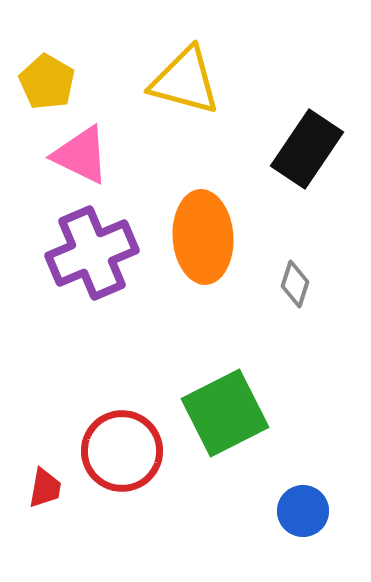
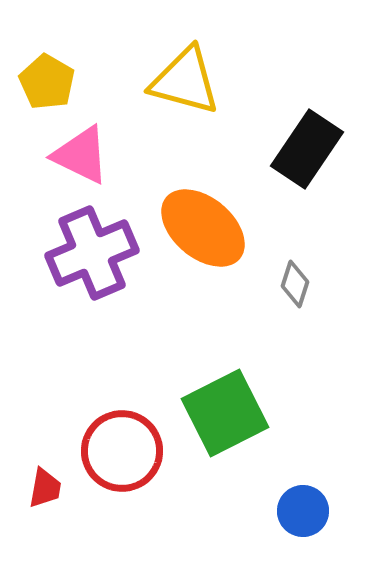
orange ellipse: moved 9 px up; rotated 46 degrees counterclockwise
